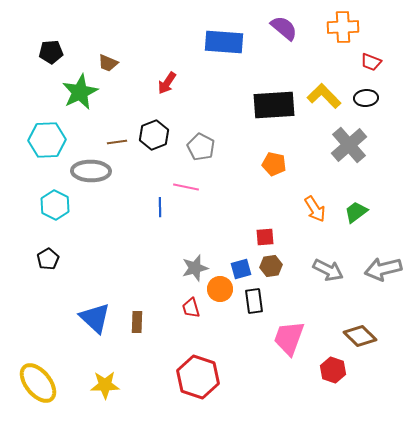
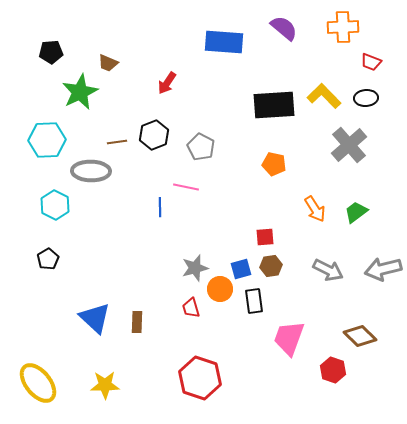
red hexagon at (198, 377): moved 2 px right, 1 px down
